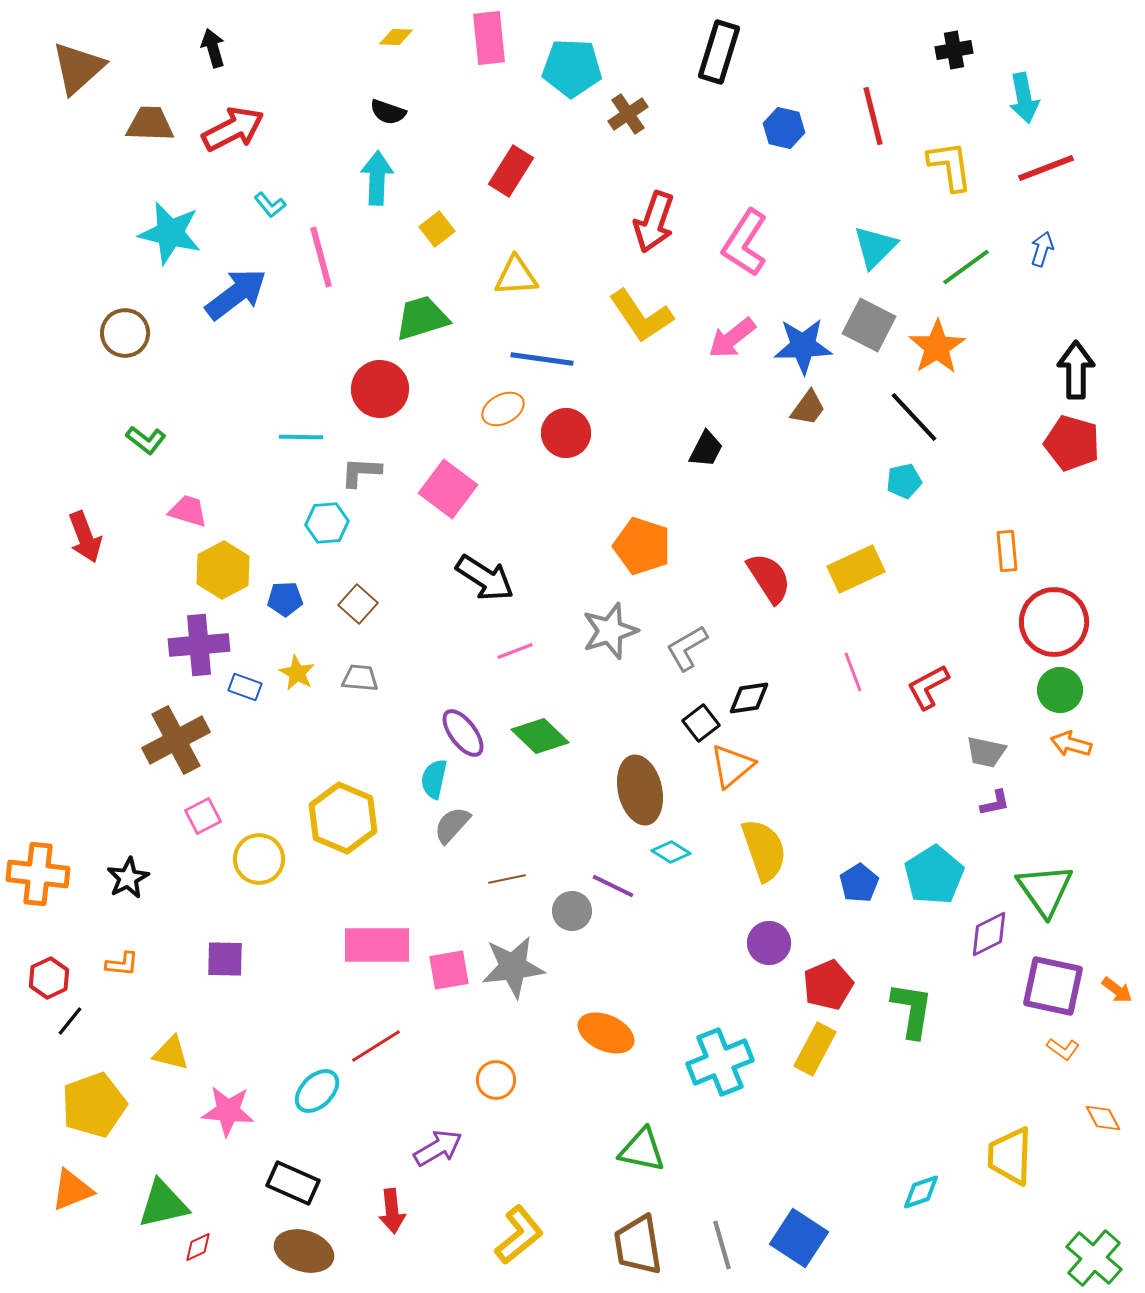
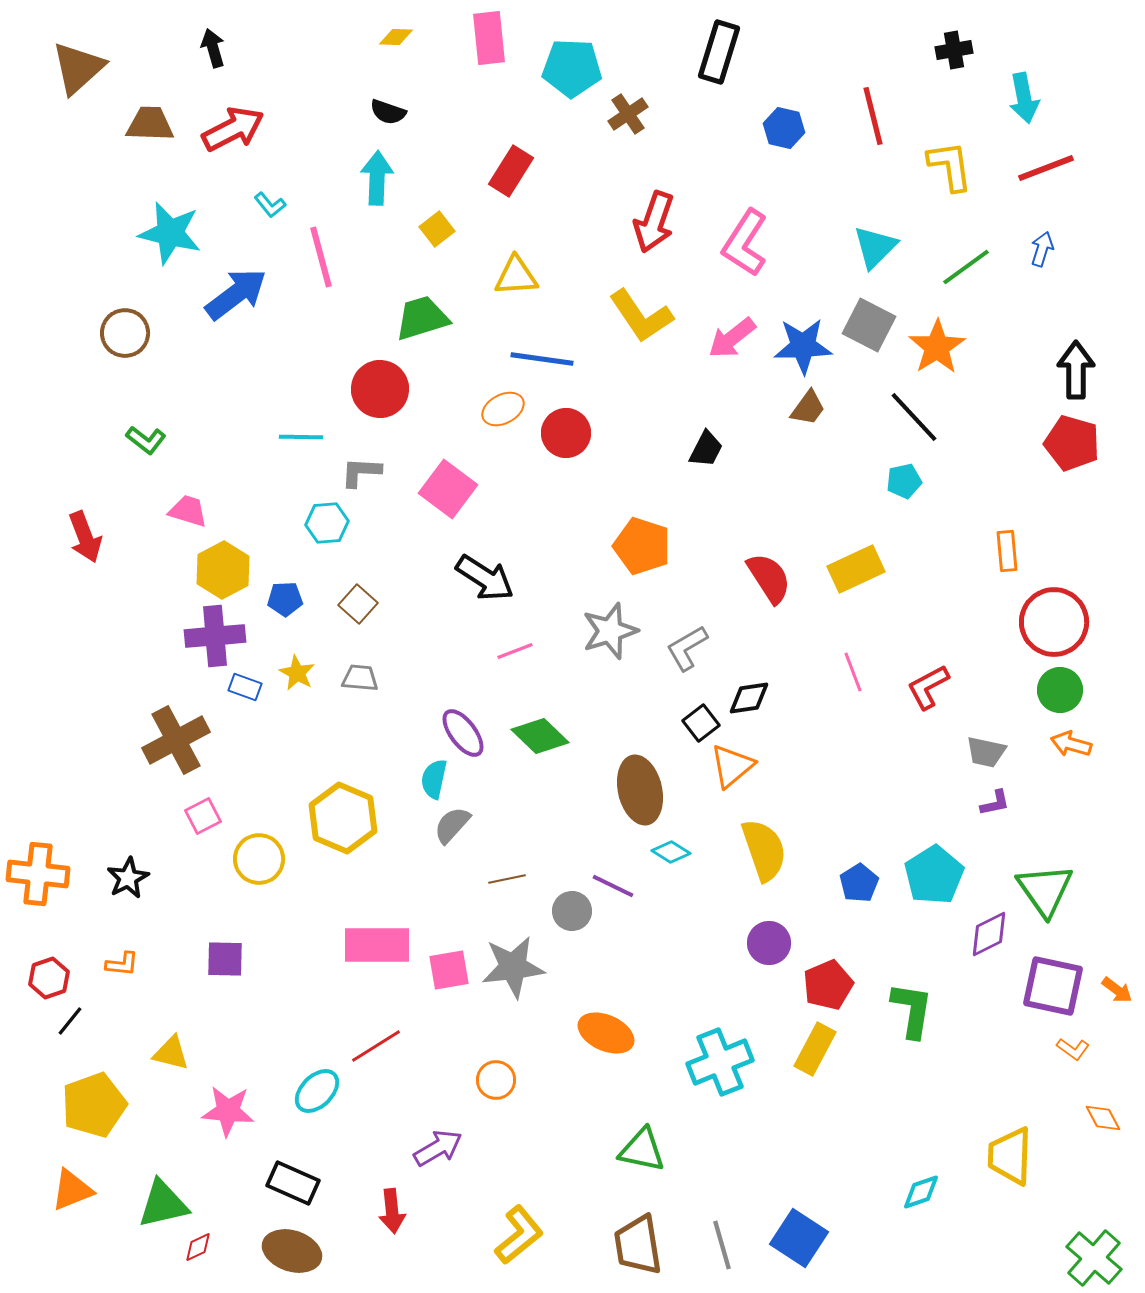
purple cross at (199, 645): moved 16 px right, 9 px up
red hexagon at (49, 978): rotated 6 degrees clockwise
orange L-shape at (1063, 1049): moved 10 px right
brown ellipse at (304, 1251): moved 12 px left
